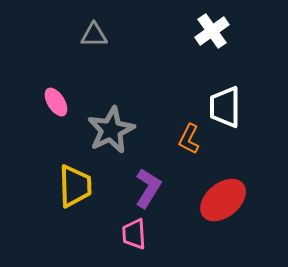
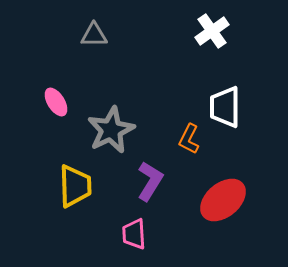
purple L-shape: moved 2 px right, 7 px up
